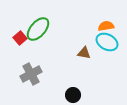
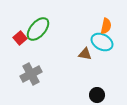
orange semicircle: rotated 112 degrees clockwise
cyan ellipse: moved 5 px left
brown triangle: moved 1 px right, 1 px down
black circle: moved 24 px right
